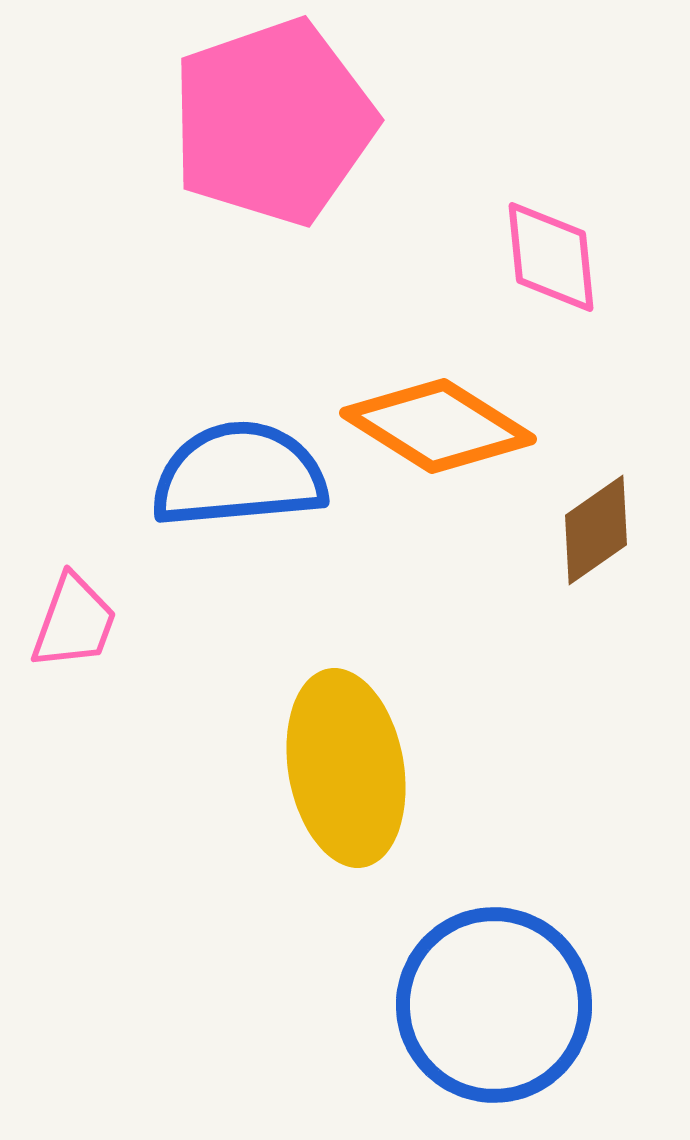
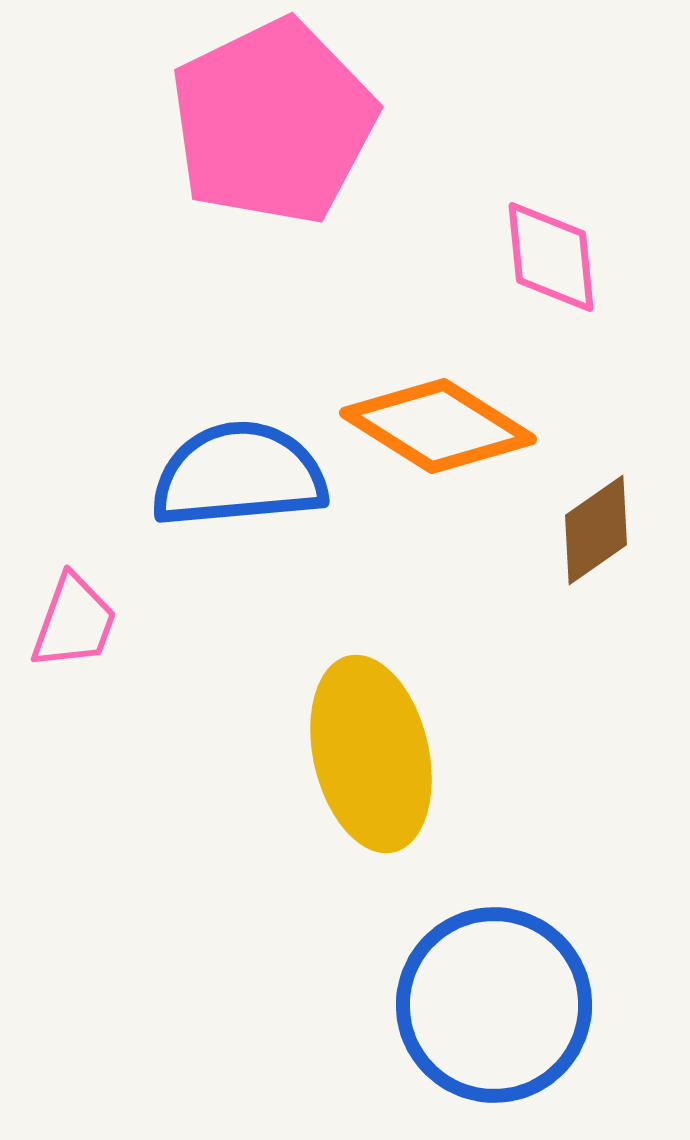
pink pentagon: rotated 7 degrees counterclockwise
yellow ellipse: moved 25 px right, 14 px up; rotated 3 degrees counterclockwise
